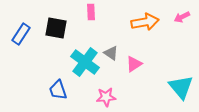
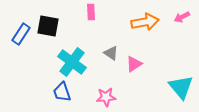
black square: moved 8 px left, 2 px up
cyan cross: moved 13 px left
blue trapezoid: moved 4 px right, 2 px down
